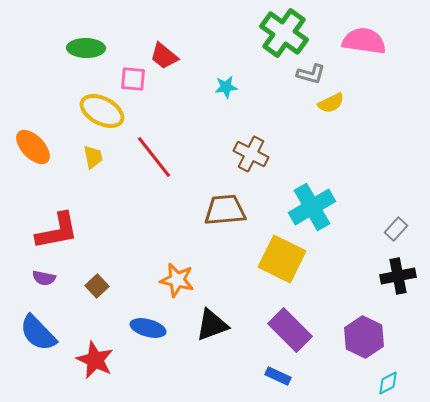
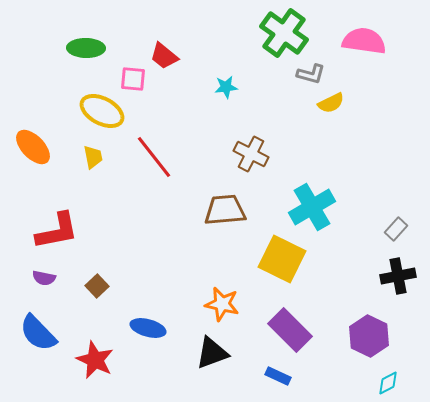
orange star: moved 45 px right, 24 px down
black triangle: moved 28 px down
purple hexagon: moved 5 px right, 1 px up
